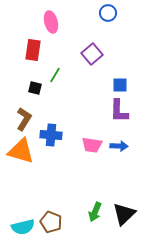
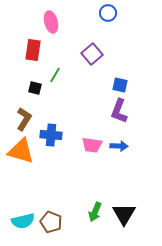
blue square: rotated 14 degrees clockwise
purple L-shape: rotated 20 degrees clockwise
black triangle: rotated 15 degrees counterclockwise
cyan semicircle: moved 6 px up
